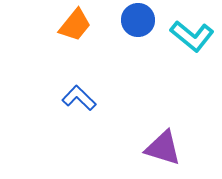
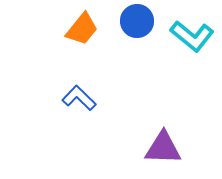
blue circle: moved 1 px left, 1 px down
orange trapezoid: moved 7 px right, 4 px down
purple triangle: rotated 15 degrees counterclockwise
